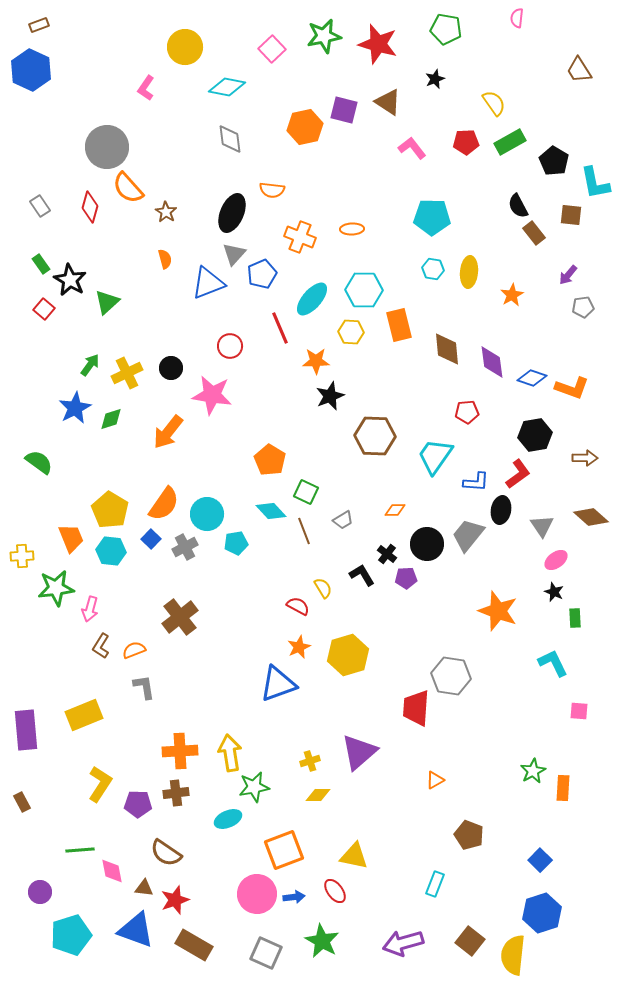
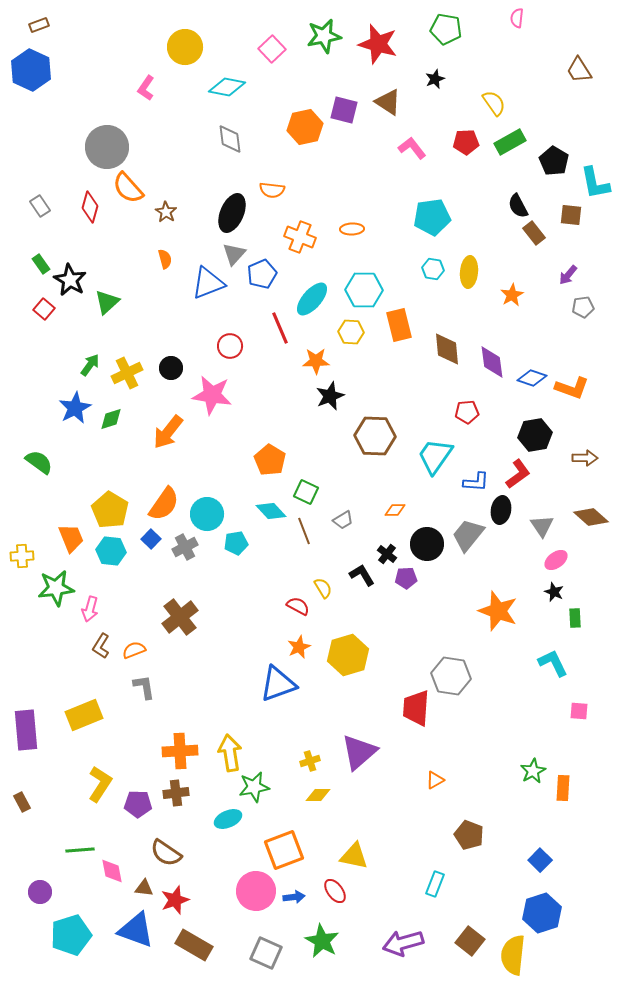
cyan pentagon at (432, 217): rotated 9 degrees counterclockwise
pink circle at (257, 894): moved 1 px left, 3 px up
